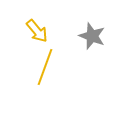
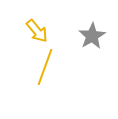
gray star: rotated 20 degrees clockwise
